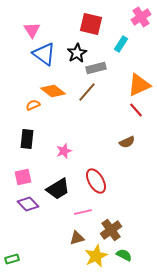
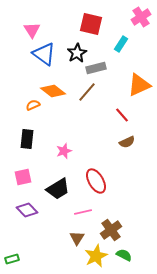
red line: moved 14 px left, 5 px down
purple diamond: moved 1 px left, 6 px down
brown triangle: rotated 42 degrees counterclockwise
